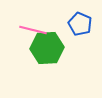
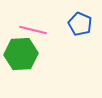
green hexagon: moved 26 px left, 6 px down
